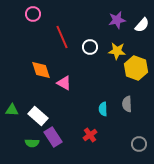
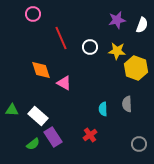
white semicircle: rotated 21 degrees counterclockwise
red line: moved 1 px left, 1 px down
green semicircle: moved 1 px right, 1 px down; rotated 40 degrees counterclockwise
